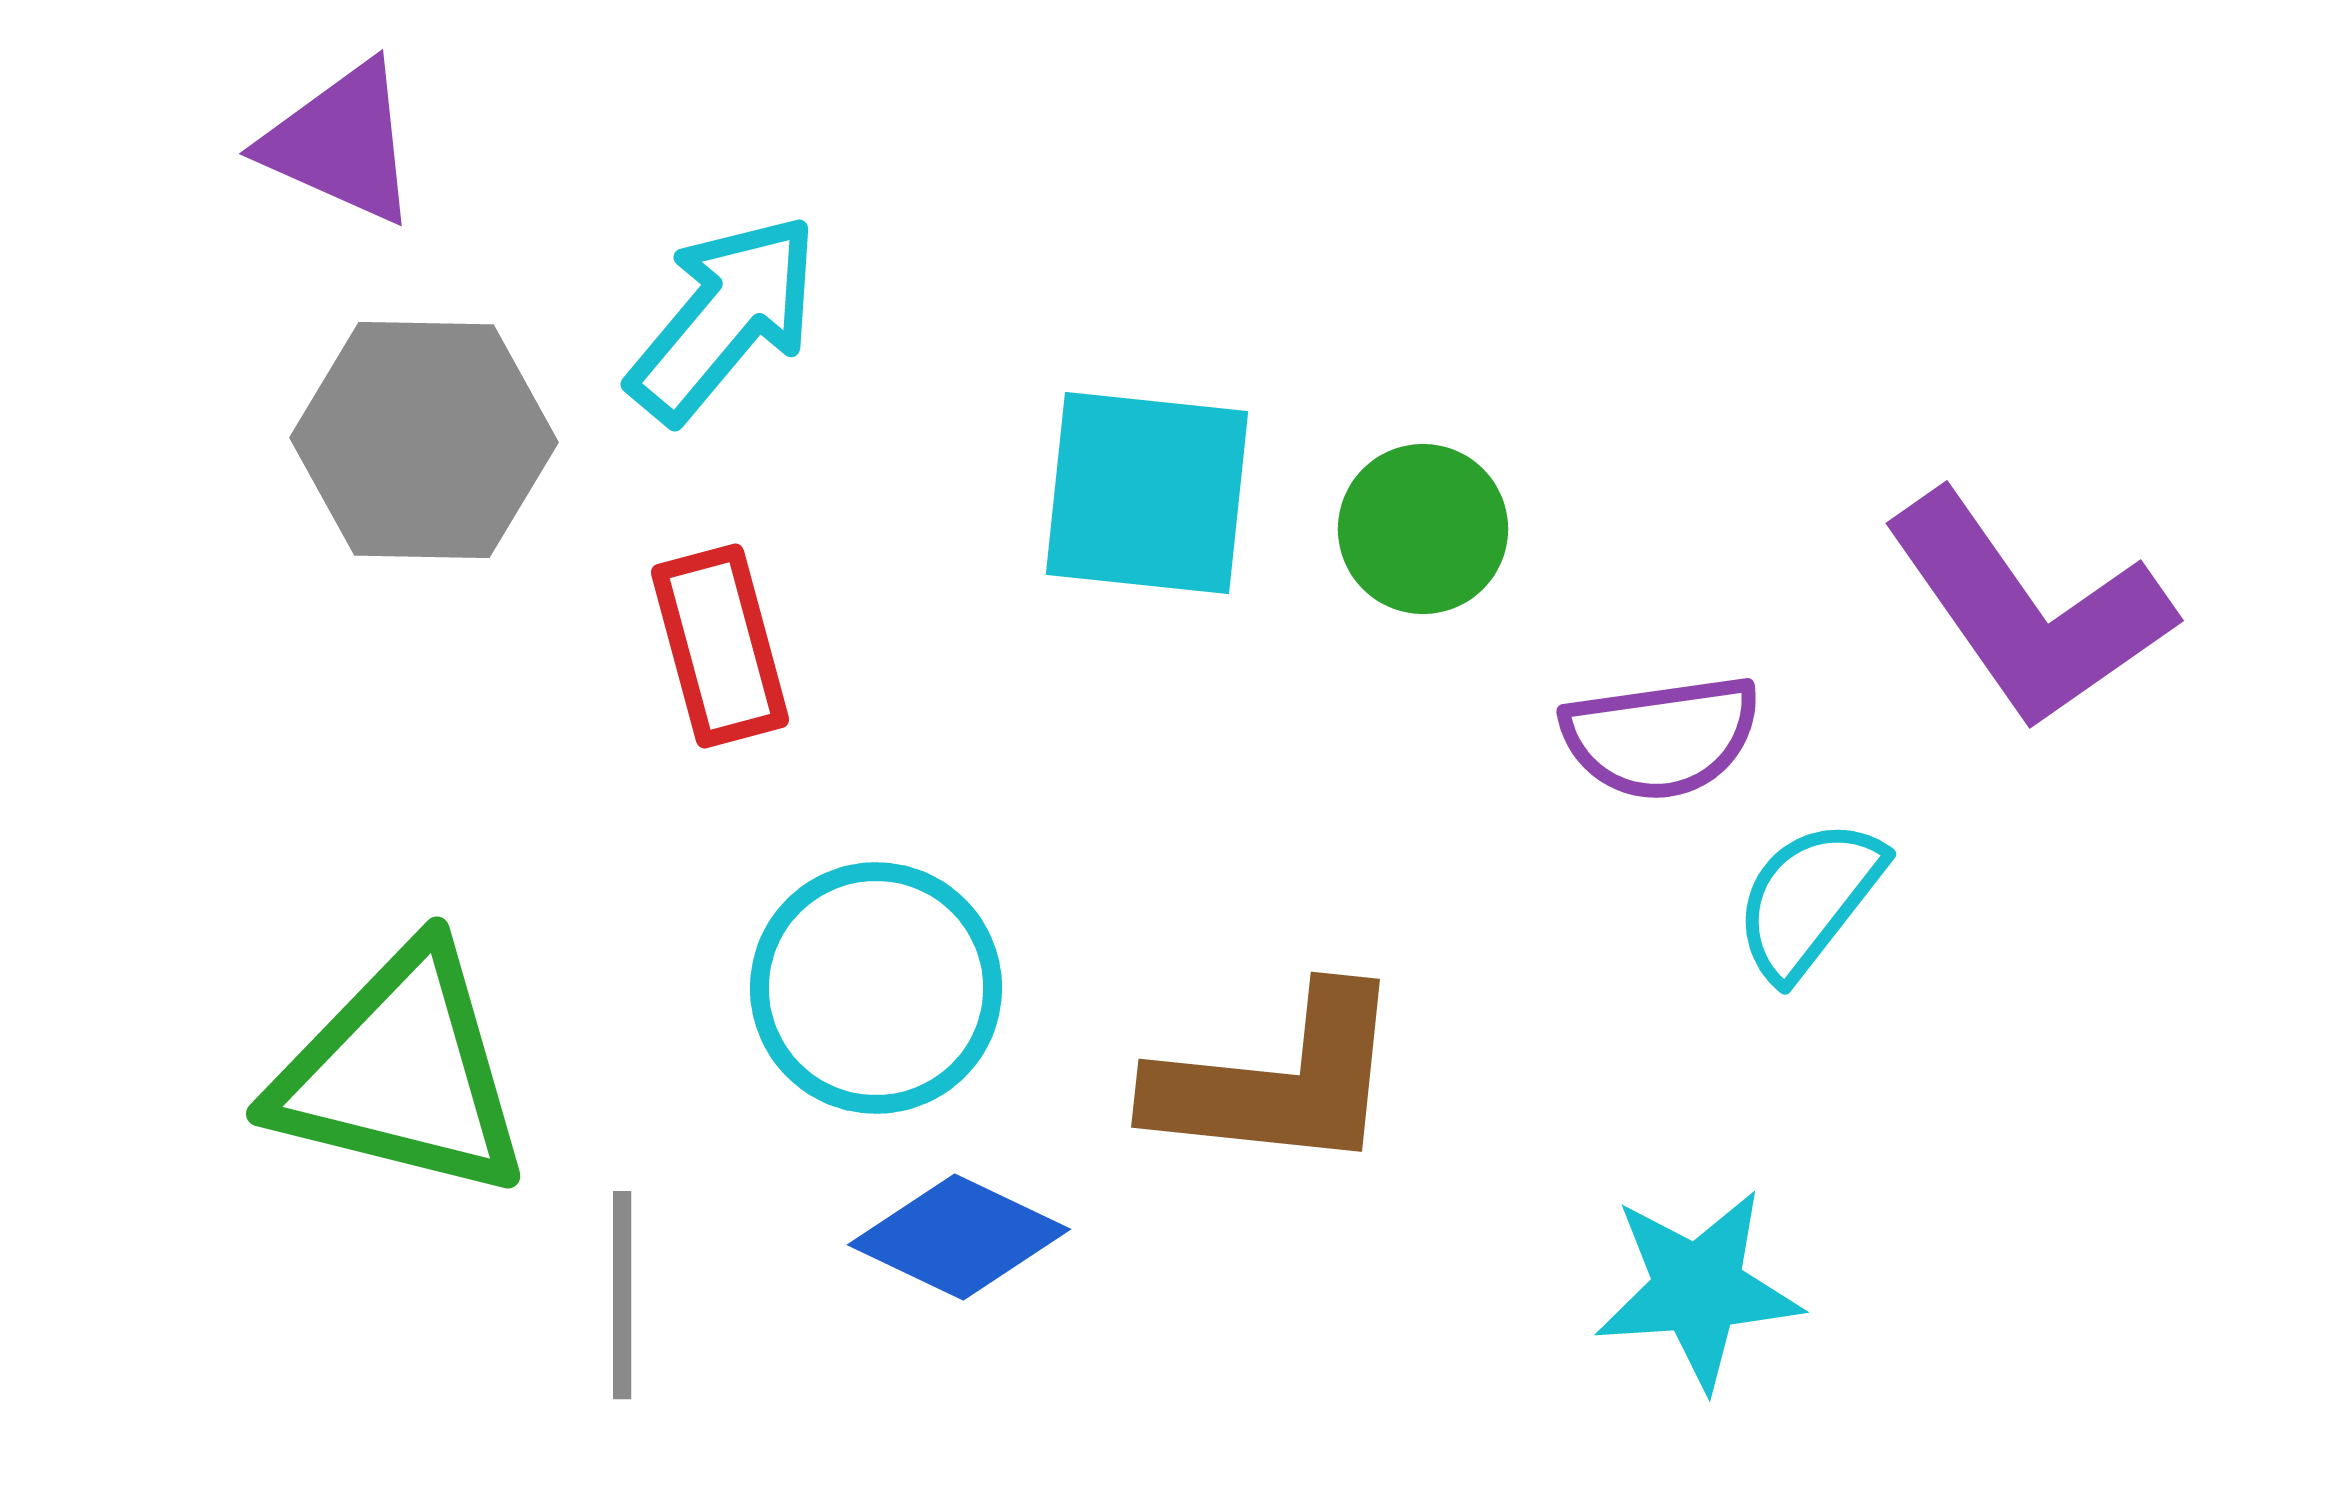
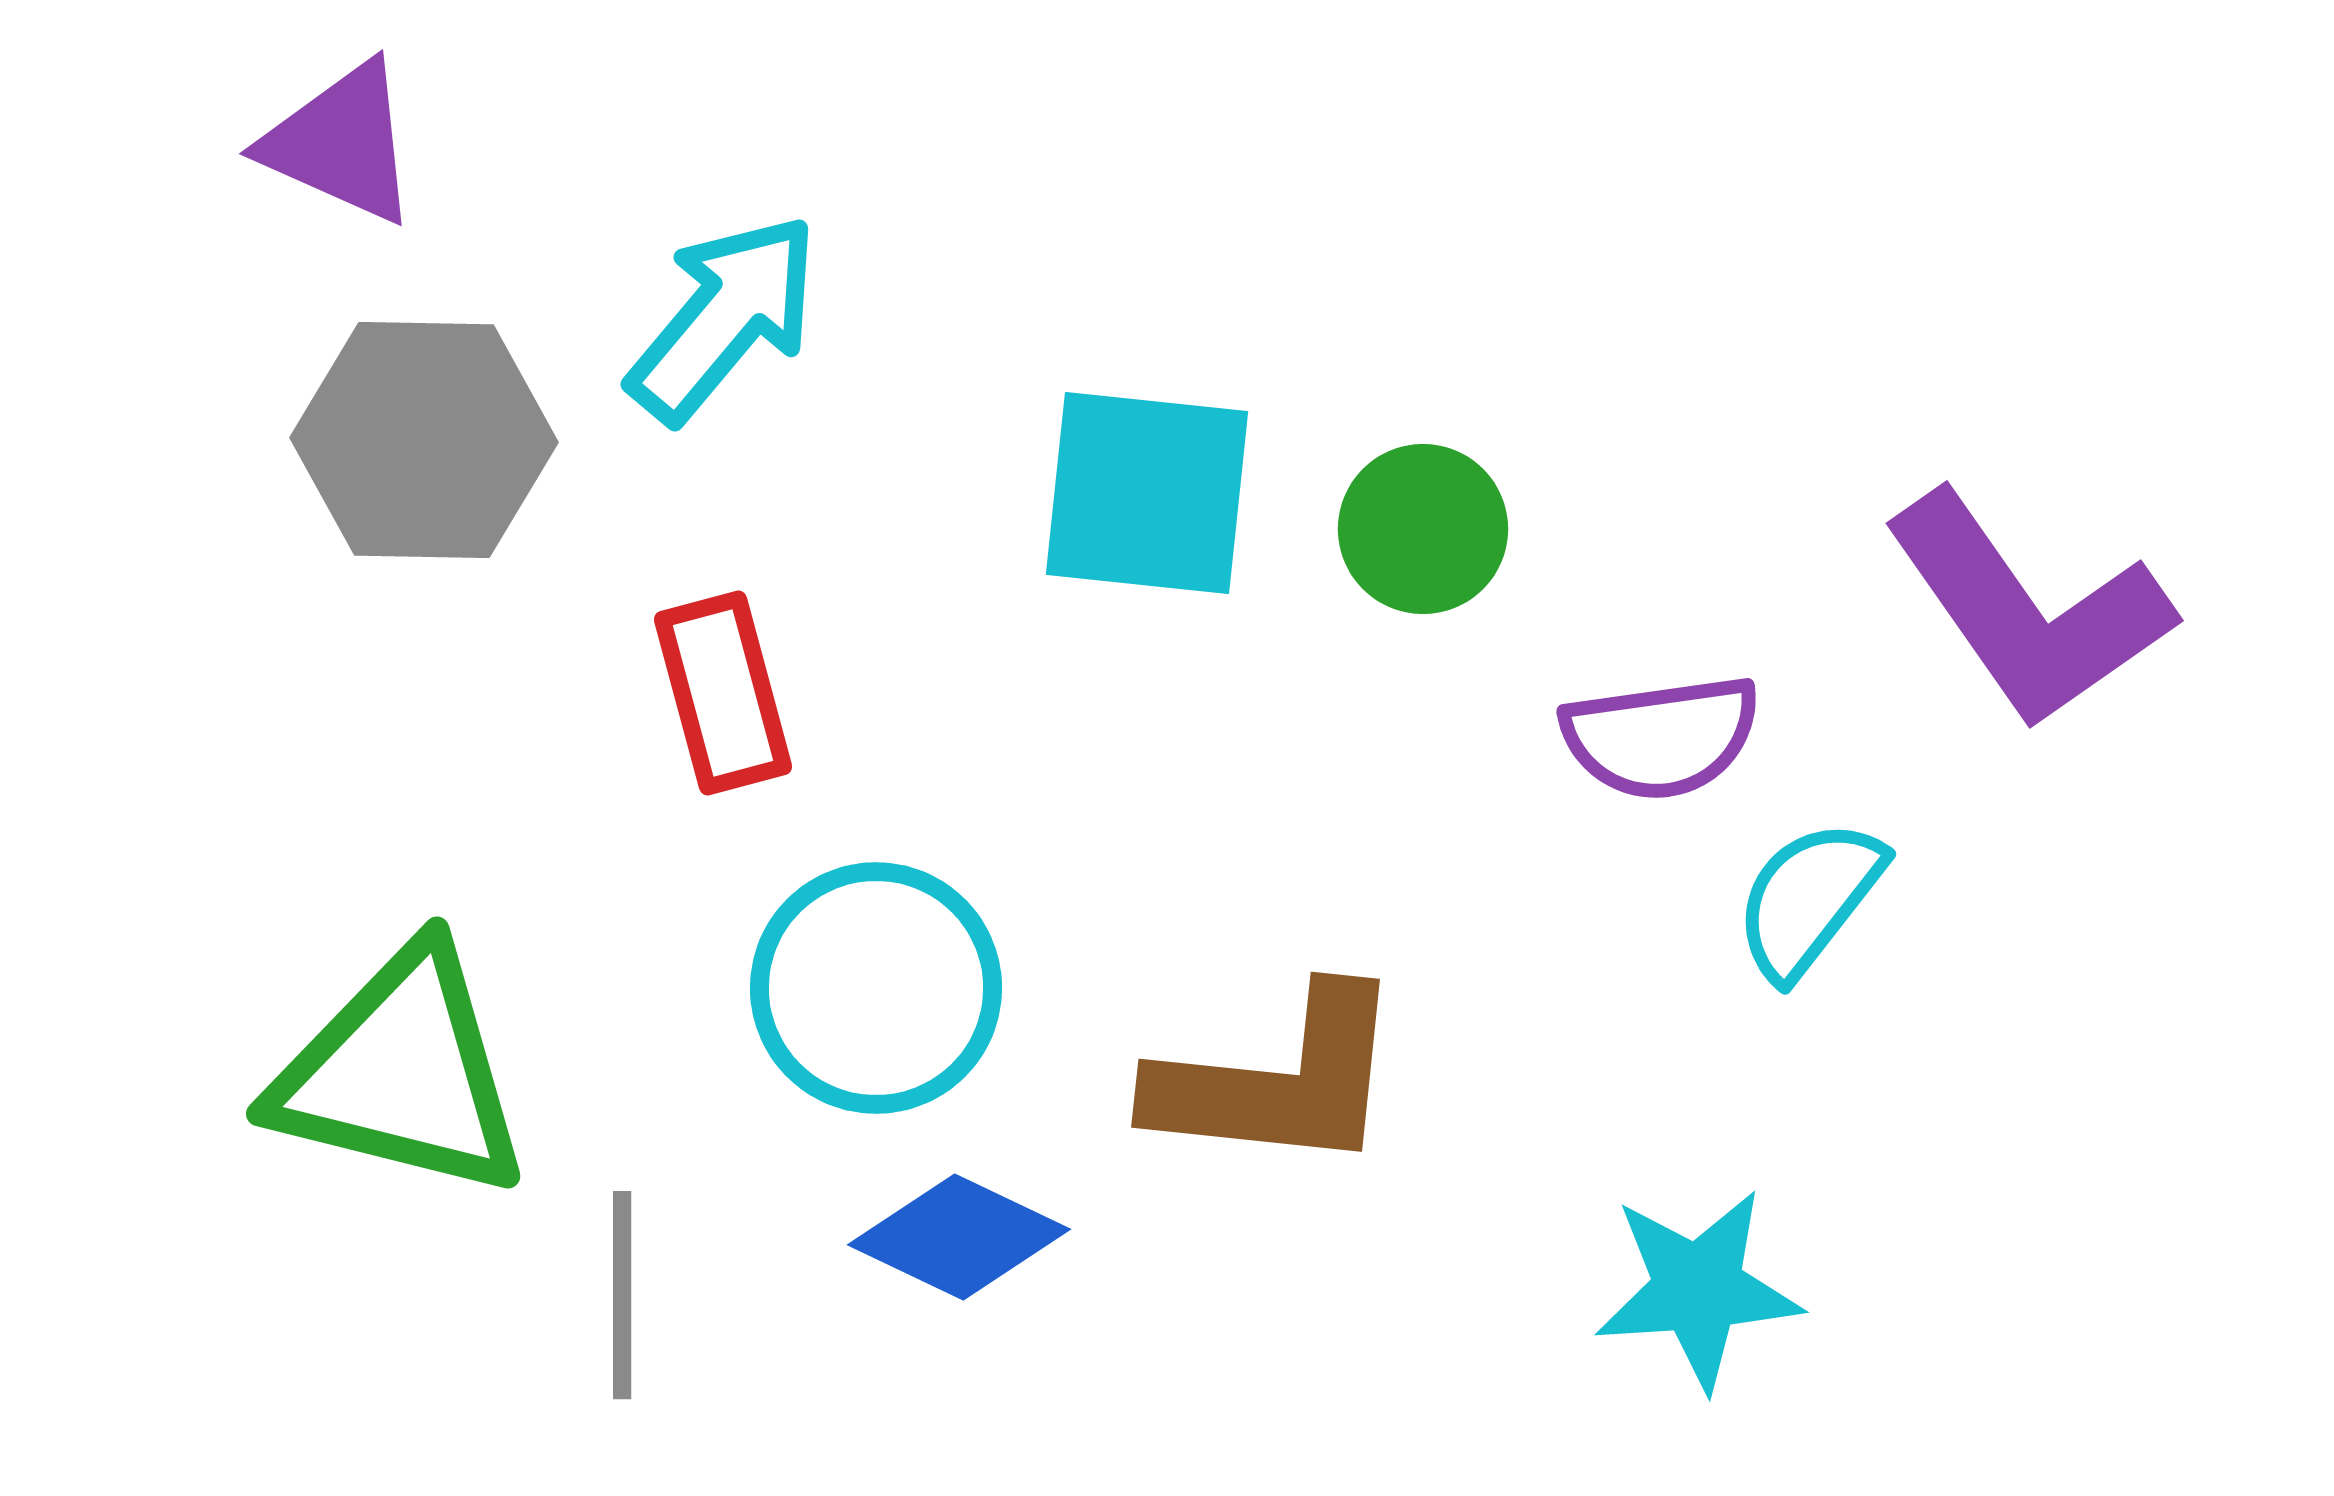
red rectangle: moved 3 px right, 47 px down
